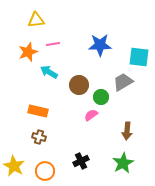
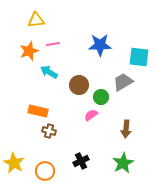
orange star: moved 1 px right, 1 px up
brown arrow: moved 1 px left, 2 px up
brown cross: moved 10 px right, 6 px up
yellow star: moved 3 px up
